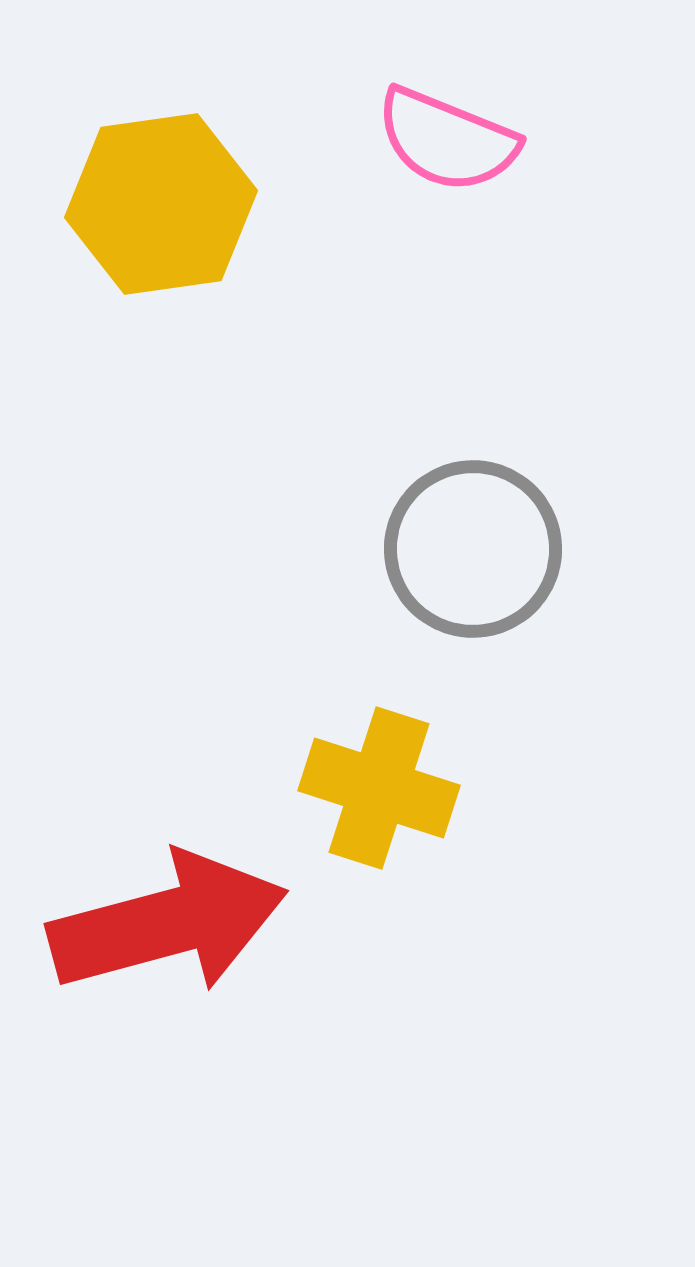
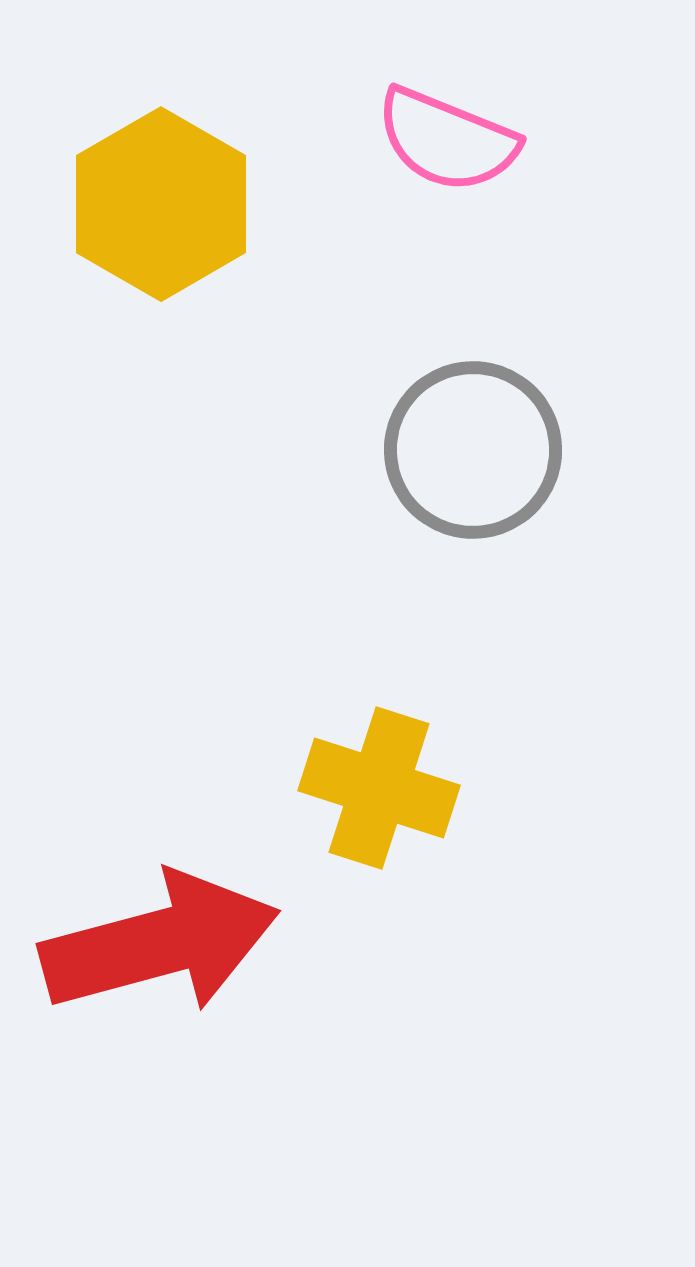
yellow hexagon: rotated 22 degrees counterclockwise
gray circle: moved 99 px up
red arrow: moved 8 px left, 20 px down
